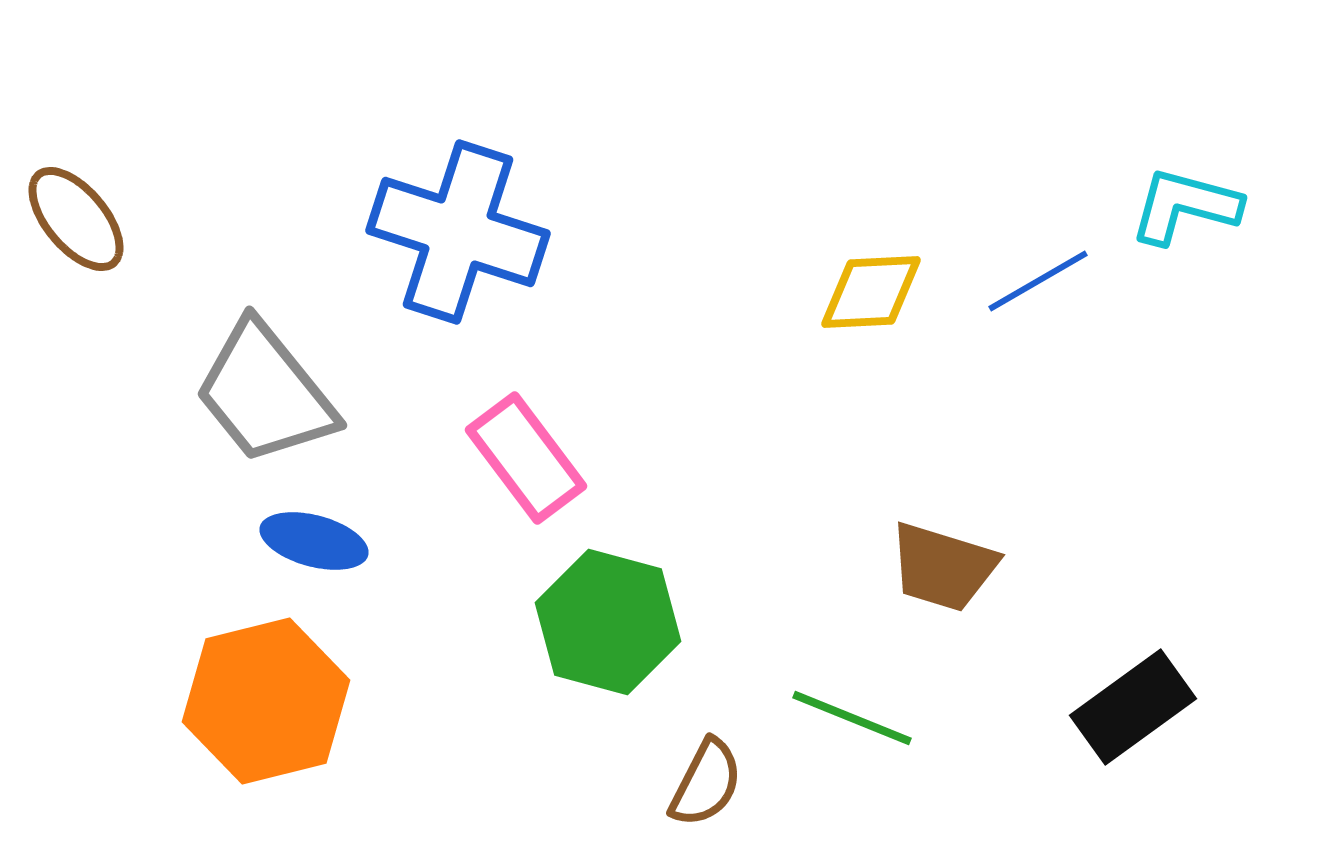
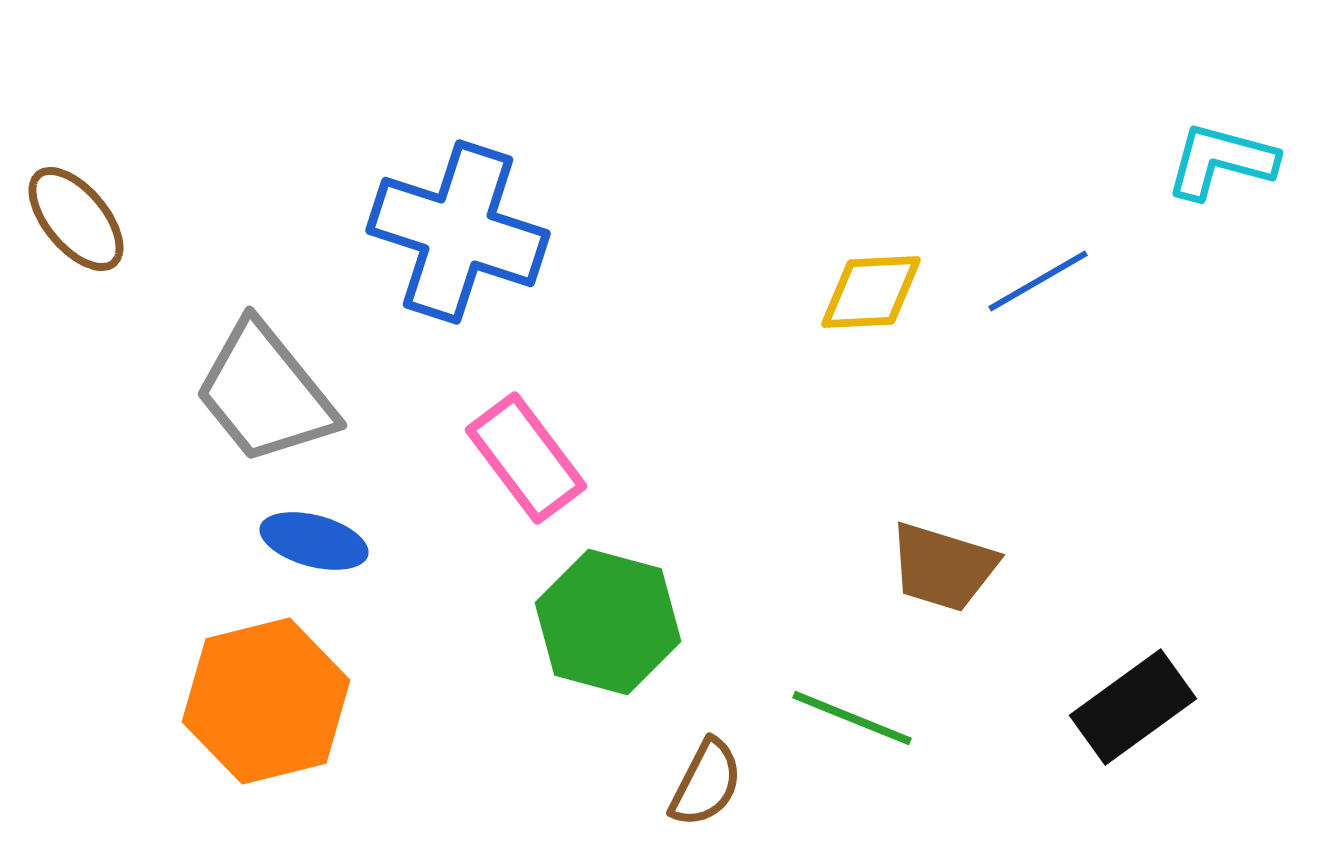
cyan L-shape: moved 36 px right, 45 px up
